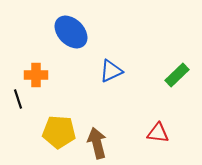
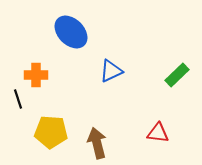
yellow pentagon: moved 8 px left
